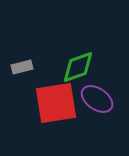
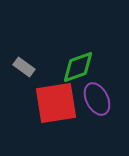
gray rectangle: moved 2 px right; rotated 50 degrees clockwise
purple ellipse: rotated 28 degrees clockwise
